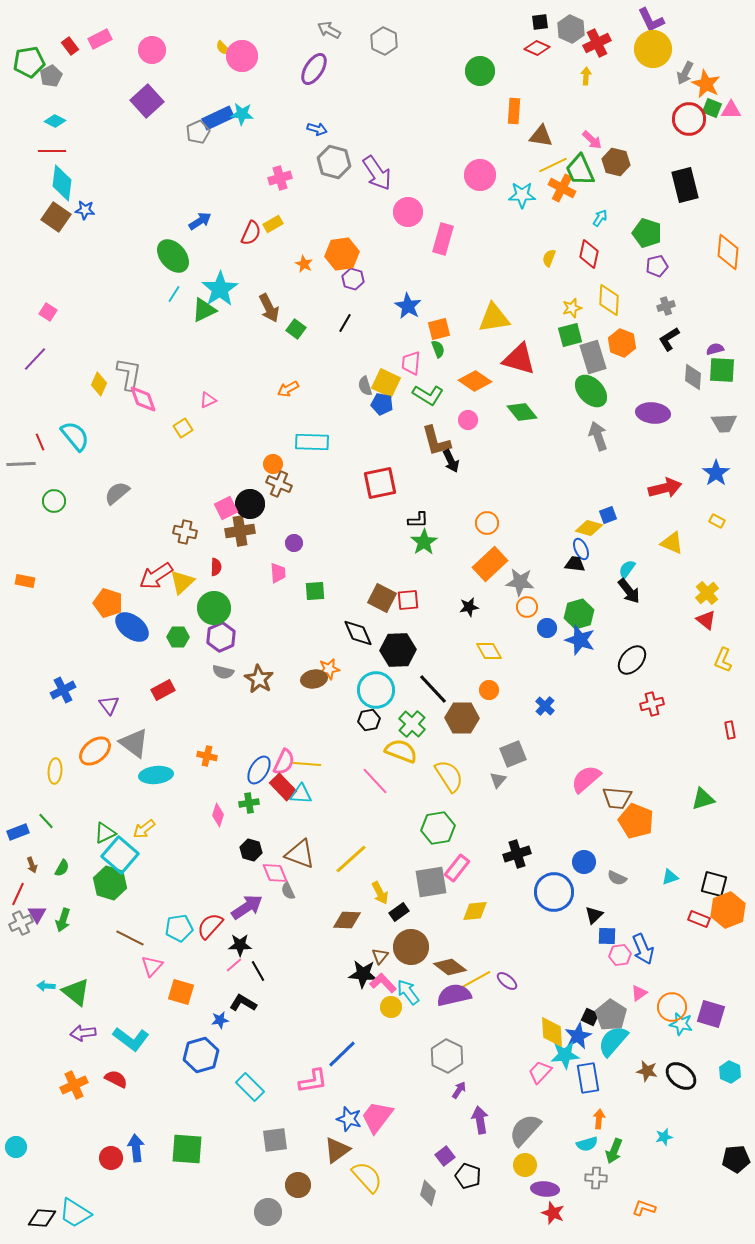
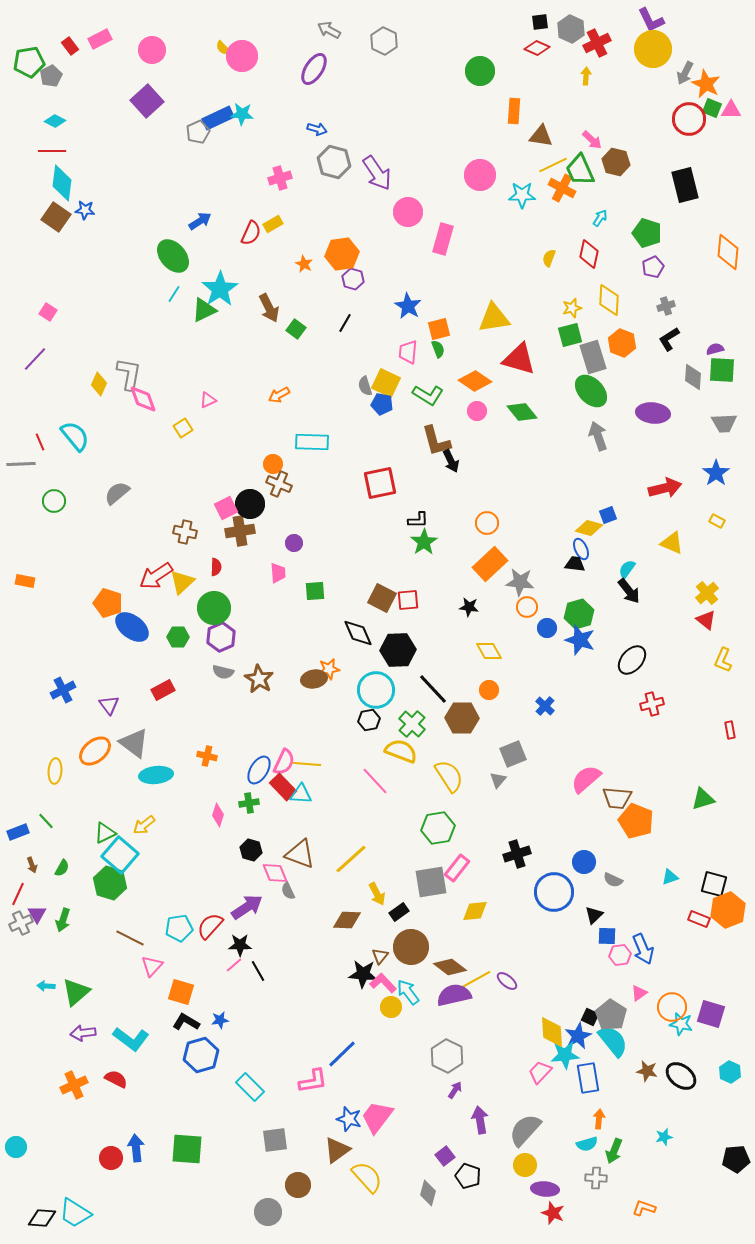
purple pentagon at (657, 266): moved 4 px left, 1 px down; rotated 10 degrees counterclockwise
pink trapezoid at (411, 363): moved 3 px left, 11 px up
orange arrow at (288, 389): moved 9 px left, 6 px down
pink circle at (468, 420): moved 9 px right, 9 px up
black star at (469, 607): rotated 18 degrees clockwise
yellow arrow at (144, 829): moved 4 px up
gray semicircle at (617, 878): moved 4 px left, 2 px down
yellow arrow at (380, 893): moved 3 px left, 1 px down
green triangle at (76, 992): rotated 40 degrees clockwise
black L-shape at (243, 1003): moved 57 px left, 19 px down
cyan semicircle at (613, 1041): rotated 100 degrees clockwise
purple arrow at (459, 1090): moved 4 px left
